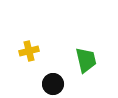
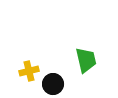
yellow cross: moved 20 px down
